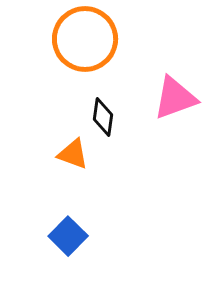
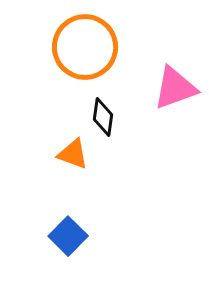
orange circle: moved 8 px down
pink triangle: moved 10 px up
